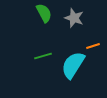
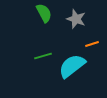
gray star: moved 2 px right, 1 px down
orange line: moved 1 px left, 2 px up
cyan semicircle: moved 1 px left, 1 px down; rotated 20 degrees clockwise
